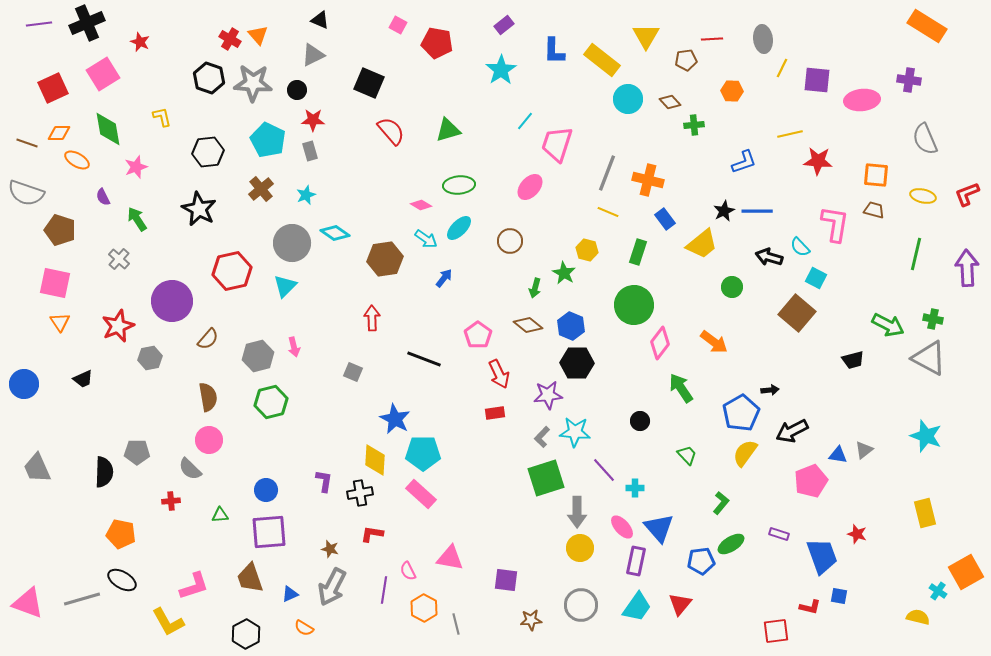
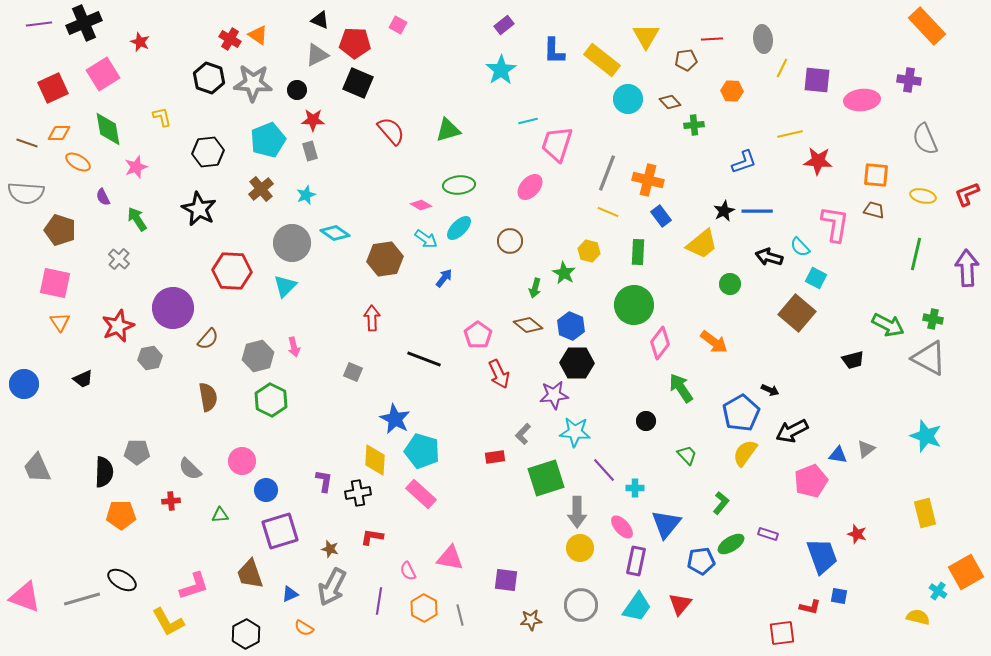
black cross at (87, 23): moved 3 px left
orange rectangle at (927, 26): rotated 15 degrees clockwise
orange triangle at (258, 35): rotated 15 degrees counterclockwise
red pentagon at (437, 43): moved 82 px left; rotated 8 degrees counterclockwise
gray triangle at (313, 55): moved 4 px right
black square at (369, 83): moved 11 px left
cyan line at (525, 121): moved 3 px right; rotated 36 degrees clockwise
cyan pentagon at (268, 140): rotated 24 degrees clockwise
orange ellipse at (77, 160): moved 1 px right, 2 px down
gray semicircle at (26, 193): rotated 15 degrees counterclockwise
blue rectangle at (665, 219): moved 4 px left, 3 px up
yellow hexagon at (587, 250): moved 2 px right, 1 px down
green rectangle at (638, 252): rotated 15 degrees counterclockwise
red hexagon at (232, 271): rotated 15 degrees clockwise
green circle at (732, 287): moved 2 px left, 3 px up
purple circle at (172, 301): moved 1 px right, 7 px down
black arrow at (770, 390): rotated 30 degrees clockwise
purple star at (548, 395): moved 6 px right
green hexagon at (271, 402): moved 2 px up; rotated 20 degrees counterclockwise
red rectangle at (495, 413): moved 44 px down
black circle at (640, 421): moved 6 px right
gray L-shape at (542, 437): moved 19 px left, 3 px up
pink circle at (209, 440): moved 33 px right, 21 px down
gray triangle at (864, 450): moved 2 px right, 1 px up
cyan pentagon at (423, 453): moved 1 px left, 2 px up; rotated 16 degrees clockwise
black cross at (360, 493): moved 2 px left
blue triangle at (659, 528): moved 7 px right, 4 px up; rotated 20 degrees clockwise
purple square at (269, 532): moved 11 px right, 1 px up; rotated 12 degrees counterclockwise
orange pentagon at (121, 534): moved 19 px up; rotated 12 degrees counterclockwise
red L-shape at (372, 534): moved 3 px down
purple rectangle at (779, 534): moved 11 px left
brown trapezoid at (250, 578): moved 4 px up
purple line at (384, 590): moved 5 px left, 11 px down
pink triangle at (28, 603): moved 3 px left, 6 px up
gray line at (456, 624): moved 4 px right, 9 px up
red square at (776, 631): moved 6 px right, 2 px down
